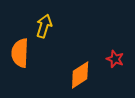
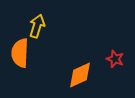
yellow arrow: moved 7 px left
orange diamond: rotated 8 degrees clockwise
